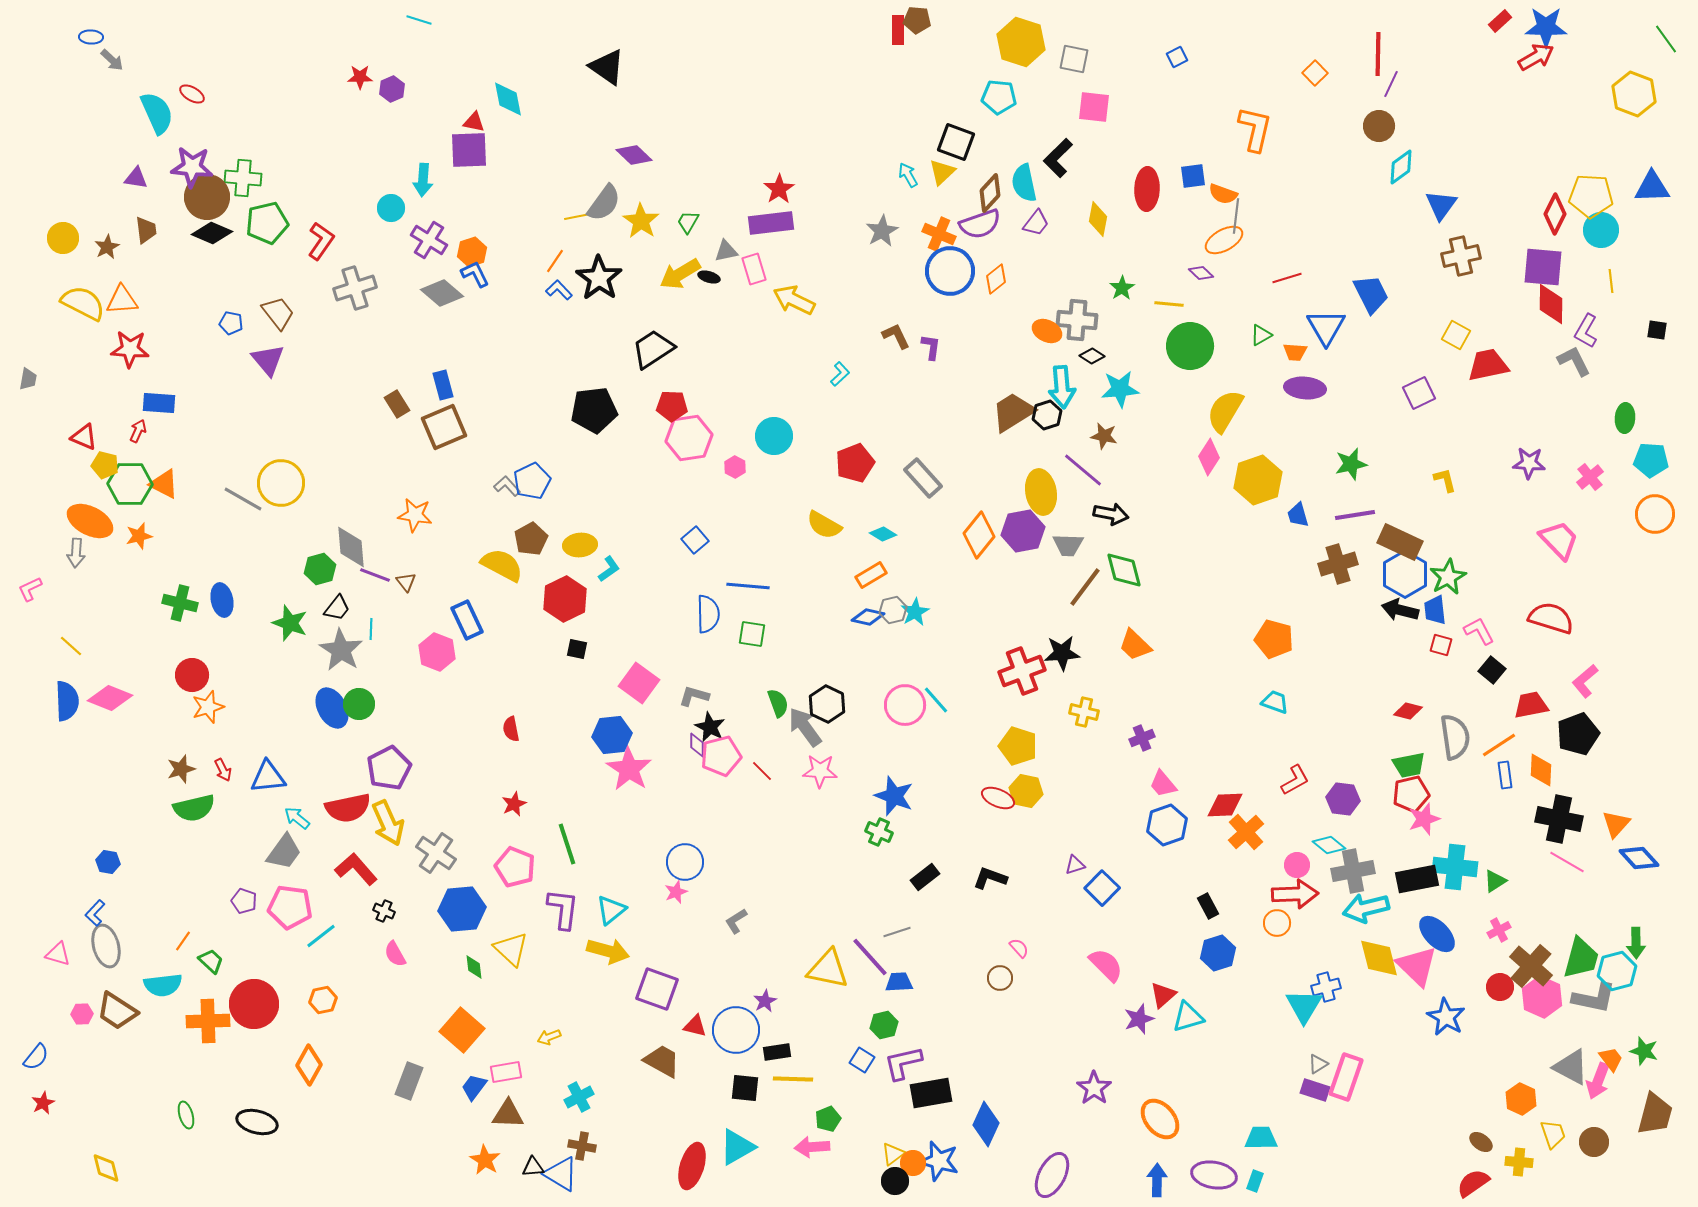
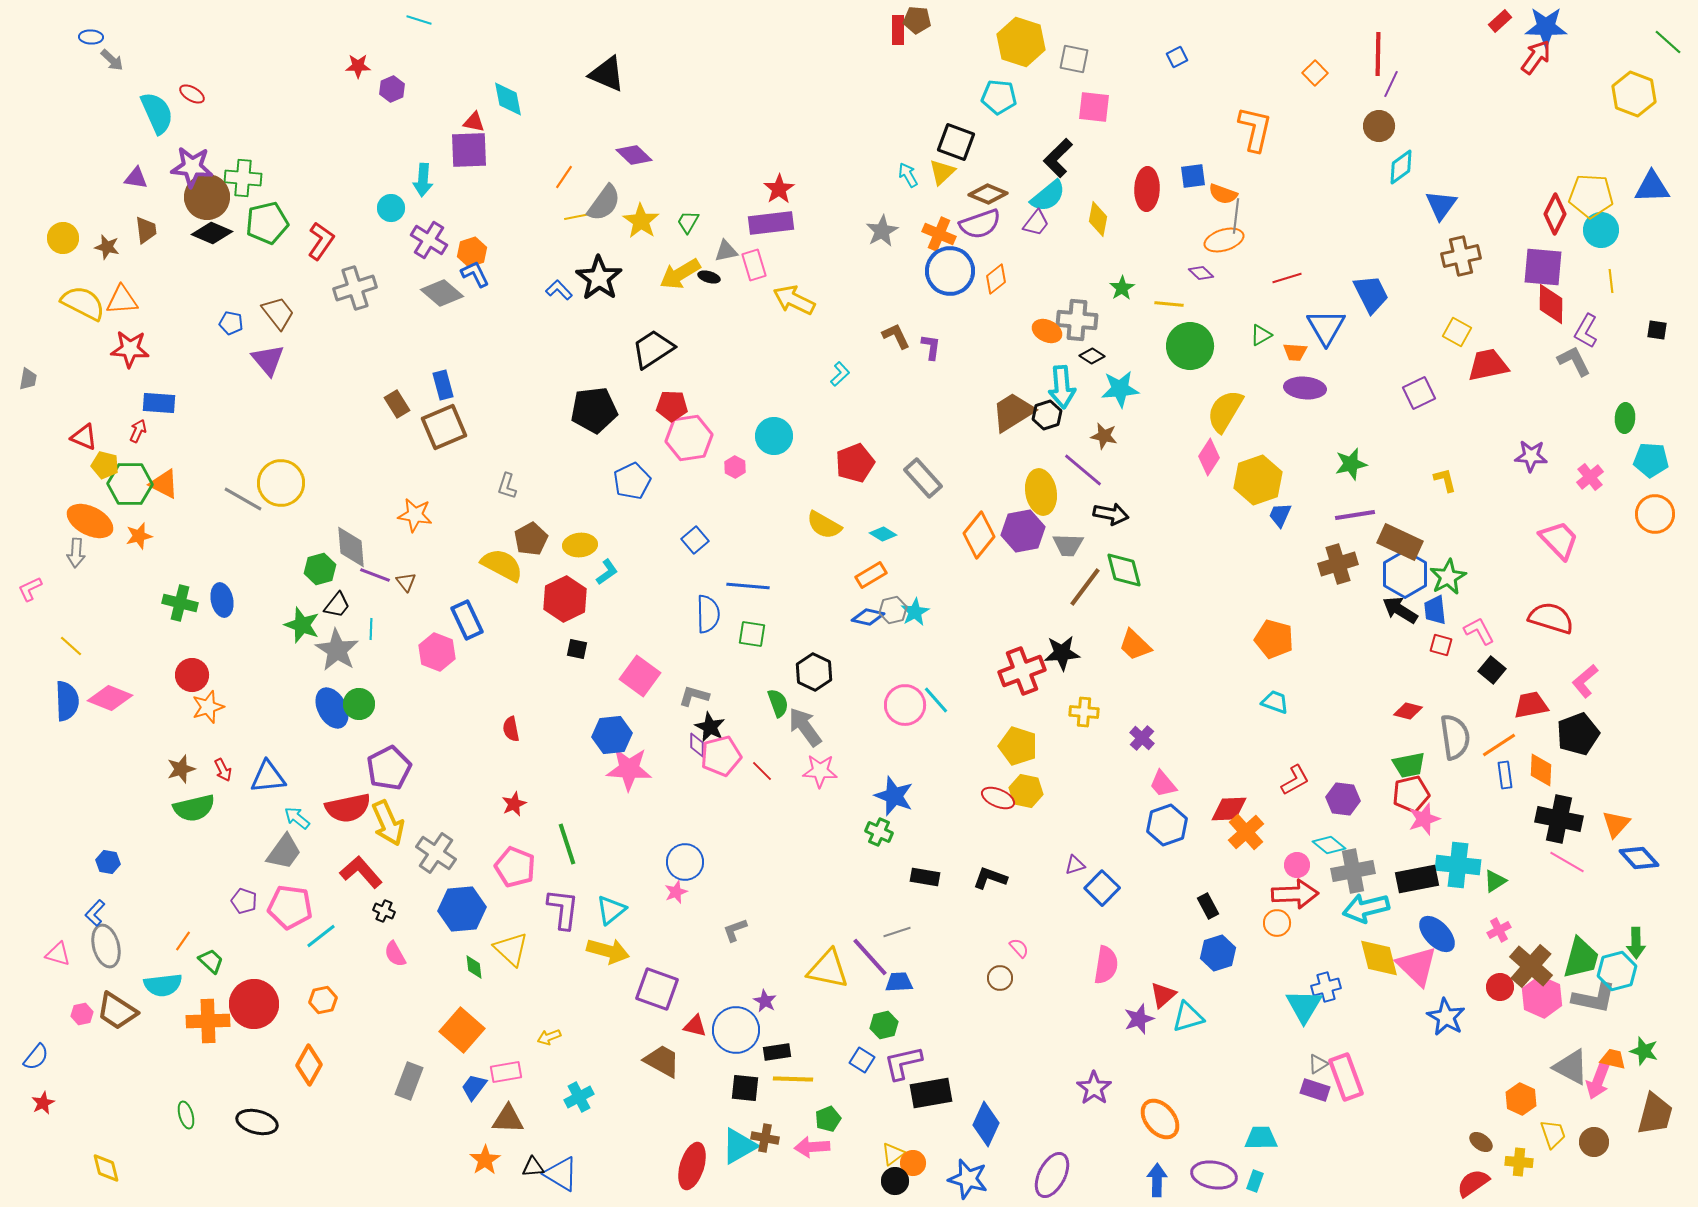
green line at (1666, 39): moved 2 px right, 3 px down; rotated 12 degrees counterclockwise
red arrow at (1536, 57): rotated 24 degrees counterclockwise
black triangle at (607, 67): moved 7 px down; rotated 12 degrees counterclockwise
red star at (360, 77): moved 2 px left, 11 px up
cyan semicircle at (1024, 183): moved 24 px right, 13 px down; rotated 117 degrees counterclockwise
brown diamond at (990, 193): moved 2 px left, 1 px down; rotated 69 degrees clockwise
orange ellipse at (1224, 240): rotated 12 degrees clockwise
brown star at (107, 247): rotated 30 degrees counterclockwise
orange line at (555, 261): moved 9 px right, 84 px up
pink rectangle at (754, 269): moved 4 px up
yellow square at (1456, 335): moved 1 px right, 3 px up
purple star at (1529, 463): moved 2 px right, 7 px up
blue pentagon at (532, 481): moved 100 px right
gray L-shape at (507, 486): rotated 120 degrees counterclockwise
blue trapezoid at (1298, 515): moved 18 px left; rotated 40 degrees clockwise
cyan L-shape at (609, 569): moved 2 px left, 3 px down
black trapezoid at (337, 608): moved 3 px up
black arrow at (1400, 610): rotated 18 degrees clockwise
green star at (290, 623): moved 12 px right, 2 px down
gray star at (341, 650): moved 4 px left
pink square at (639, 683): moved 1 px right, 7 px up
black hexagon at (827, 704): moved 13 px left, 32 px up
yellow cross at (1084, 712): rotated 8 degrees counterclockwise
purple cross at (1142, 738): rotated 25 degrees counterclockwise
pink star at (629, 769): rotated 30 degrees counterclockwise
red diamond at (1225, 805): moved 4 px right, 4 px down
cyan cross at (1455, 867): moved 3 px right, 2 px up
red L-shape at (356, 869): moved 5 px right, 3 px down
black rectangle at (925, 877): rotated 48 degrees clockwise
gray L-shape at (736, 921): moved 1 px left, 9 px down; rotated 12 degrees clockwise
pink semicircle at (1106, 965): rotated 54 degrees clockwise
purple star at (765, 1001): rotated 15 degrees counterclockwise
pink hexagon at (82, 1014): rotated 10 degrees counterclockwise
orange trapezoid at (1611, 1059): moved 2 px right; rotated 40 degrees counterclockwise
pink rectangle at (1346, 1077): rotated 39 degrees counterclockwise
brown triangle at (508, 1114): moved 5 px down
brown cross at (582, 1146): moved 183 px right, 8 px up
cyan triangle at (737, 1147): moved 2 px right, 1 px up
orange star at (485, 1160): rotated 8 degrees clockwise
blue star at (939, 1161): moved 29 px right, 18 px down
